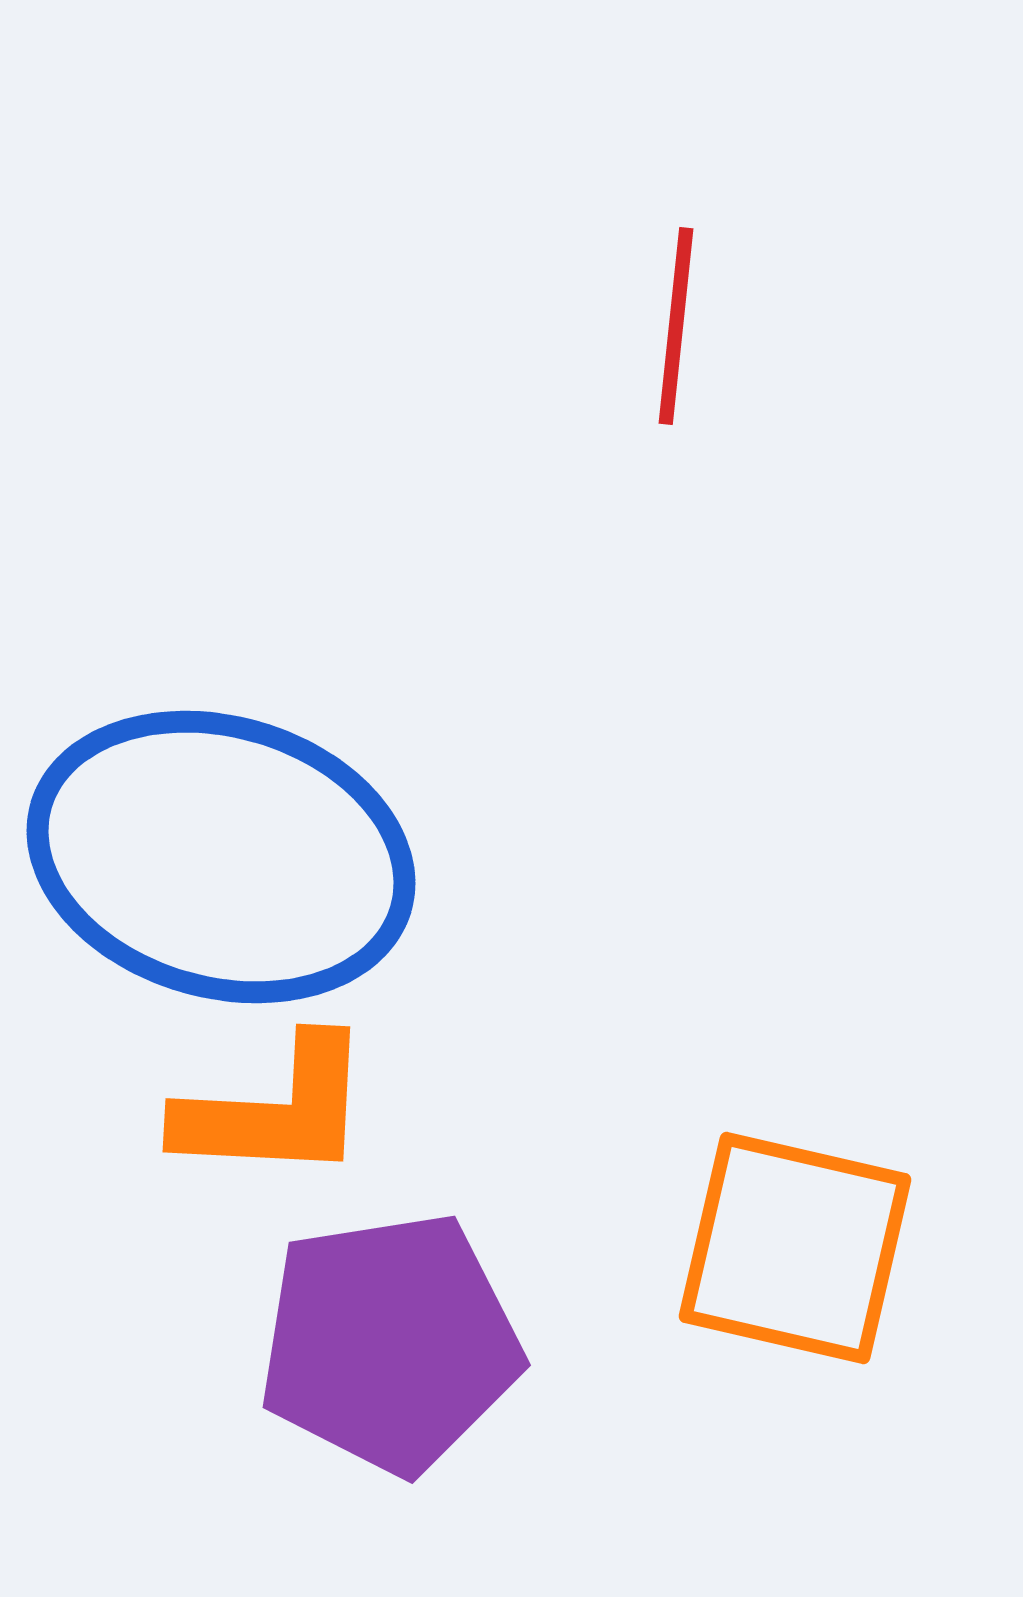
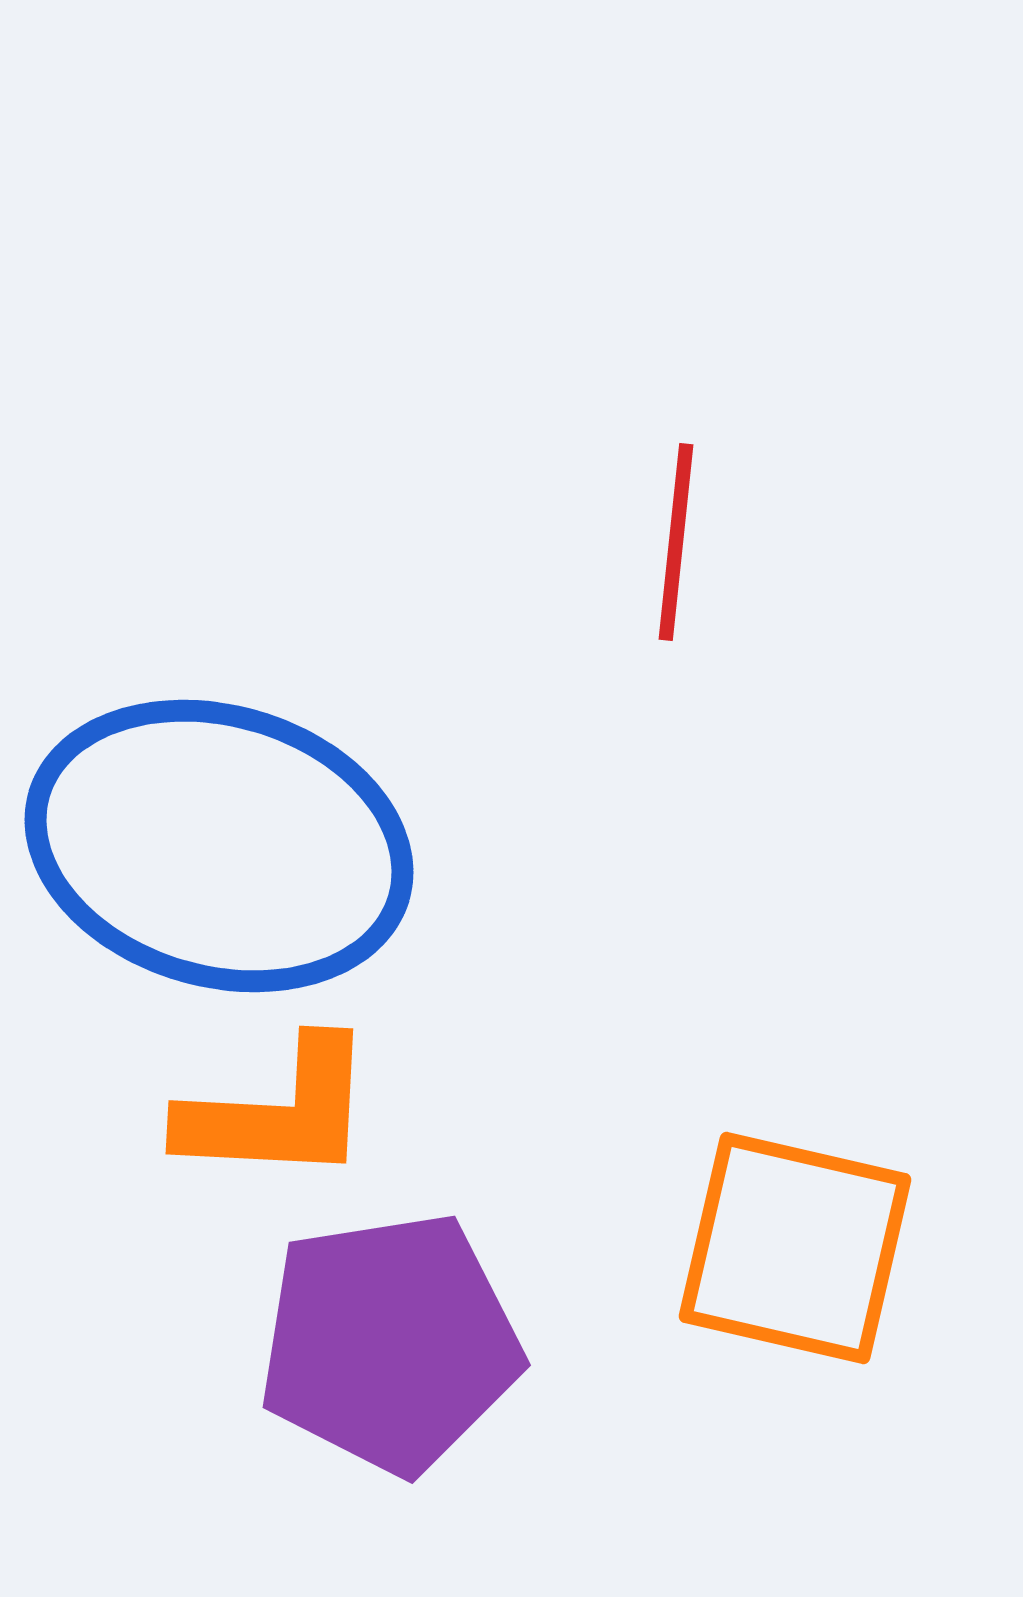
red line: moved 216 px down
blue ellipse: moved 2 px left, 11 px up
orange L-shape: moved 3 px right, 2 px down
